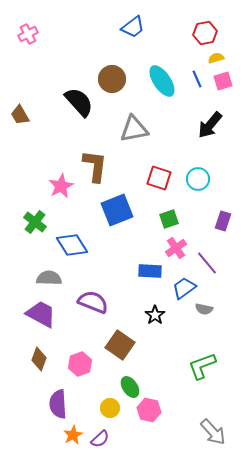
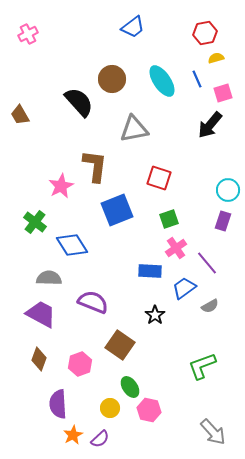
pink square at (223, 81): moved 12 px down
cyan circle at (198, 179): moved 30 px right, 11 px down
gray semicircle at (204, 309): moved 6 px right, 3 px up; rotated 42 degrees counterclockwise
